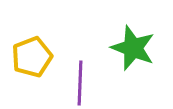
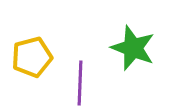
yellow pentagon: rotated 6 degrees clockwise
